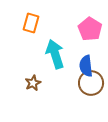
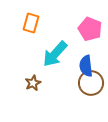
pink pentagon: rotated 10 degrees counterclockwise
cyan arrow: rotated 120 degrees counterclockwise
